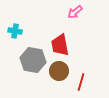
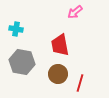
cyan cross: moved 1 px right, 2 px up
gray hexagon: moved 11 px left, 2 px down
brown circle: moved 1 px left, 3 px down
red line: moved 1 px left, 1 px down
